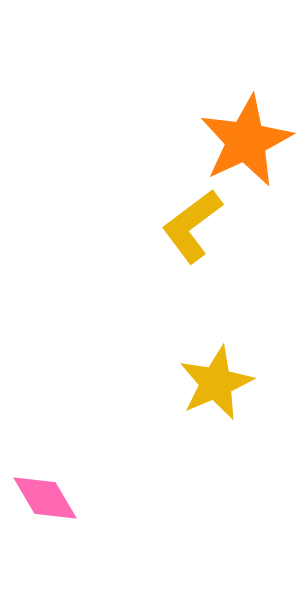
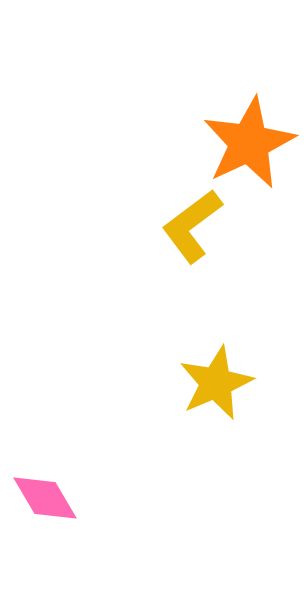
orange star: moved 3 px right, 2 px down
